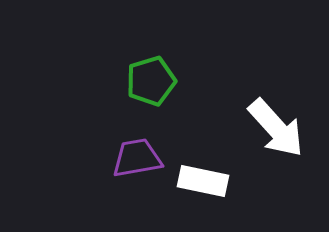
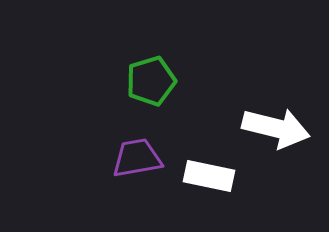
white arrow: rotated 34 degrees counterclockwise
white rectangle: moved 6 px right, 5 px up
